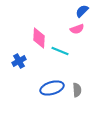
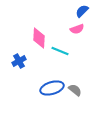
gray semicircle: moved 2 px left; rotated 48 degrees counterclockwise
